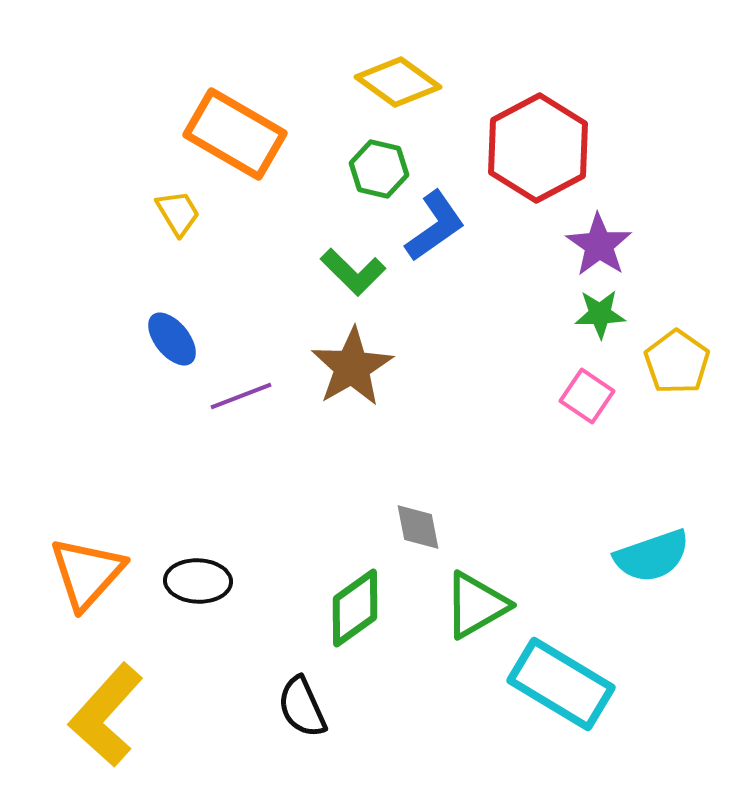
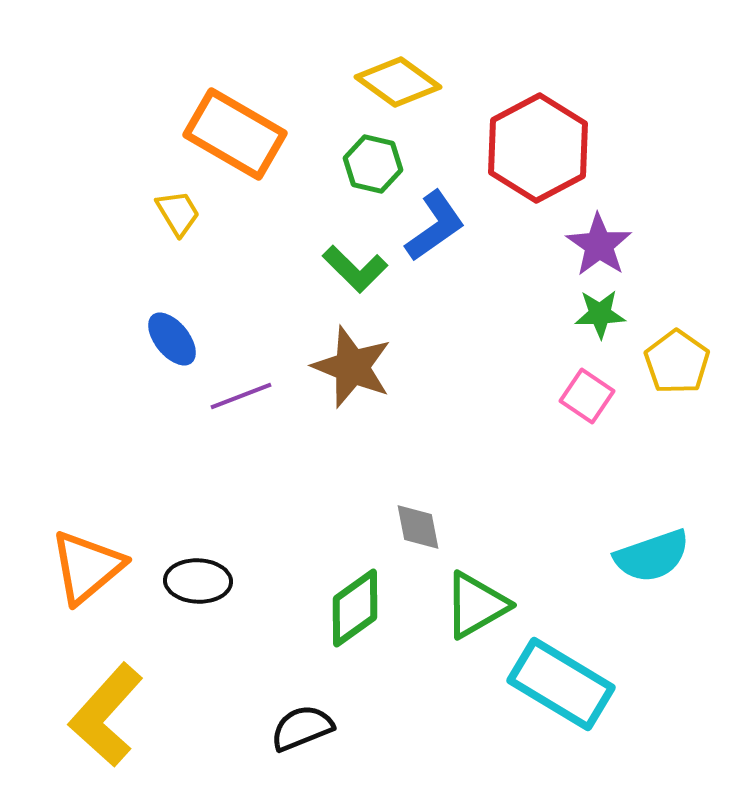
green hexagon: moved 6 px left, 5 px up
green L-shape: moved 2 px right, 3 px up
brown star: rotated 20 degrees counterclockwise
orange triangle: moved 6 px up; rotated 8 degrees clockwise
black semicircle: moved 21 px down; rotated 92 degrees clockwise
